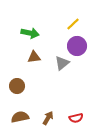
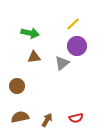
brown arrow: moved 1 px left, 2 px down
